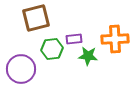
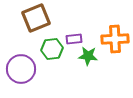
brown square: rotated 8 degrees counterclockwise
